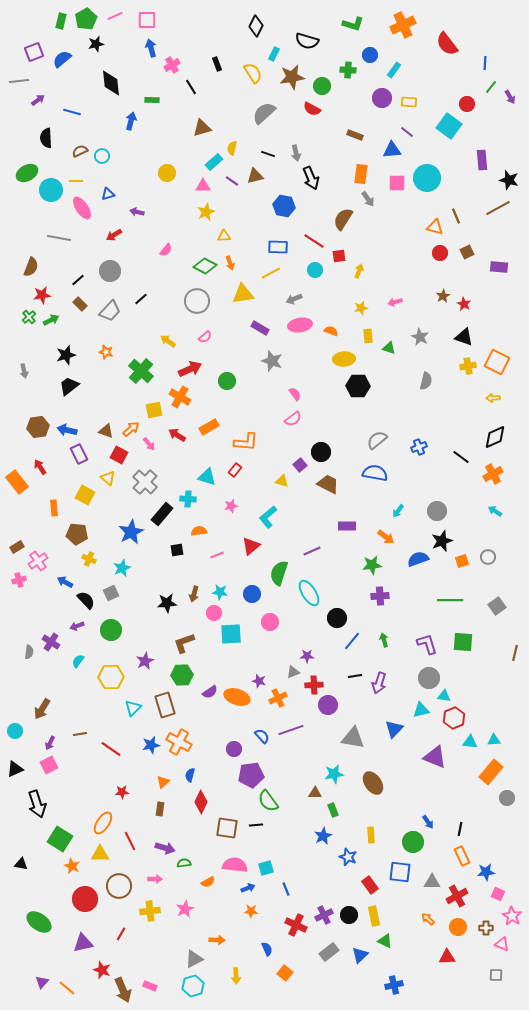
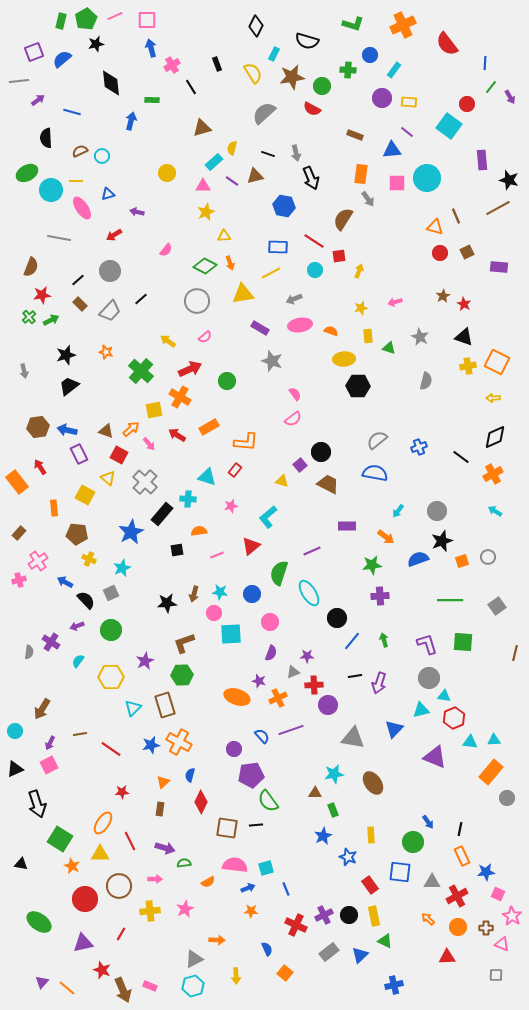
brown rectangle at (17, 547): moved 2 px right, 14 px up; rotated 16 degrees counterclockwise
purple semicircle at (210, 692): moved 61 px right, 39 px up; rotated 35 degrees counterclockwise
